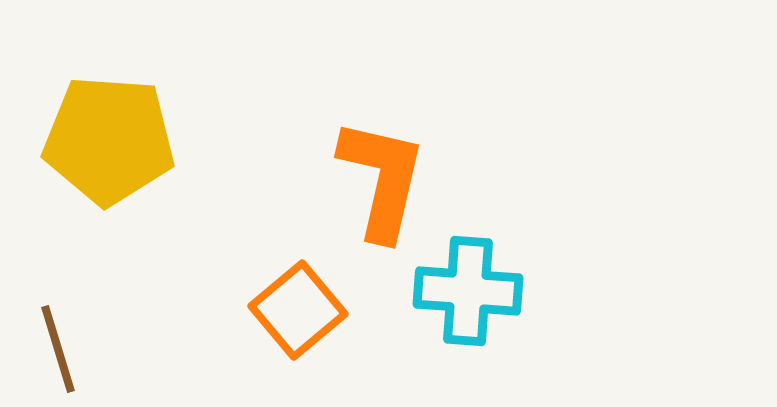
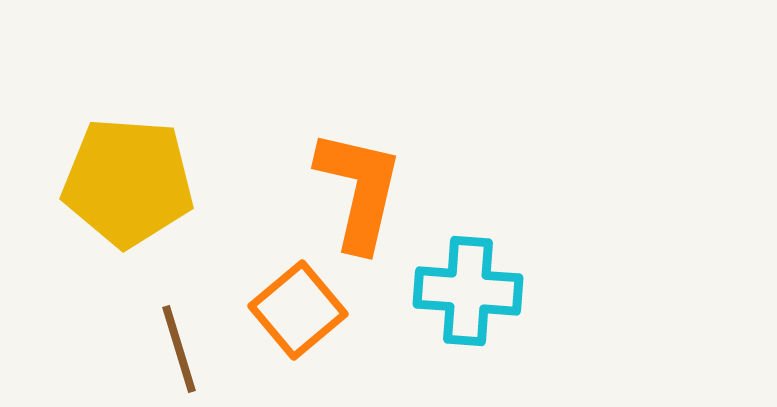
yellow pentagon: moved 19 px right, 42 px down
orange L-shape: moved 23 px left, 11 px down
brown line: moved 121 px right
